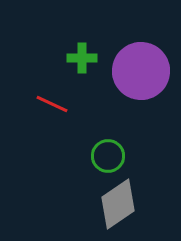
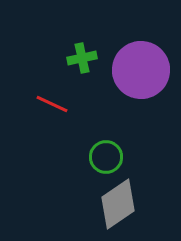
green cross: rotated 12 degrees counterclockwise
purple circle: moved 1 px up
green circle: moved 2 px left, 1 px down
